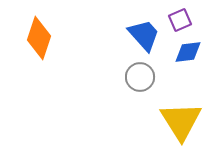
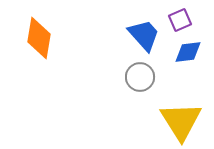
orange diamond: rotated 9 degrees counterclockwise
